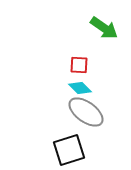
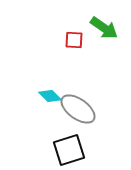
red square: moved 5 px left, 25 px up
cyan diamond: moved 30 px left, 8 px down
gray ellipse: moved 8 px left, 3 px up
